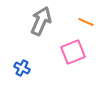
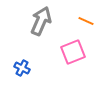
orange line: moved 1 px up
